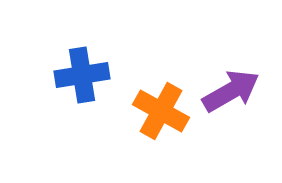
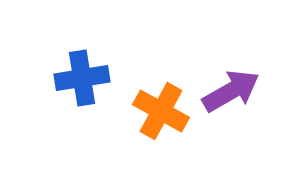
blue cross: moved 3 px down
